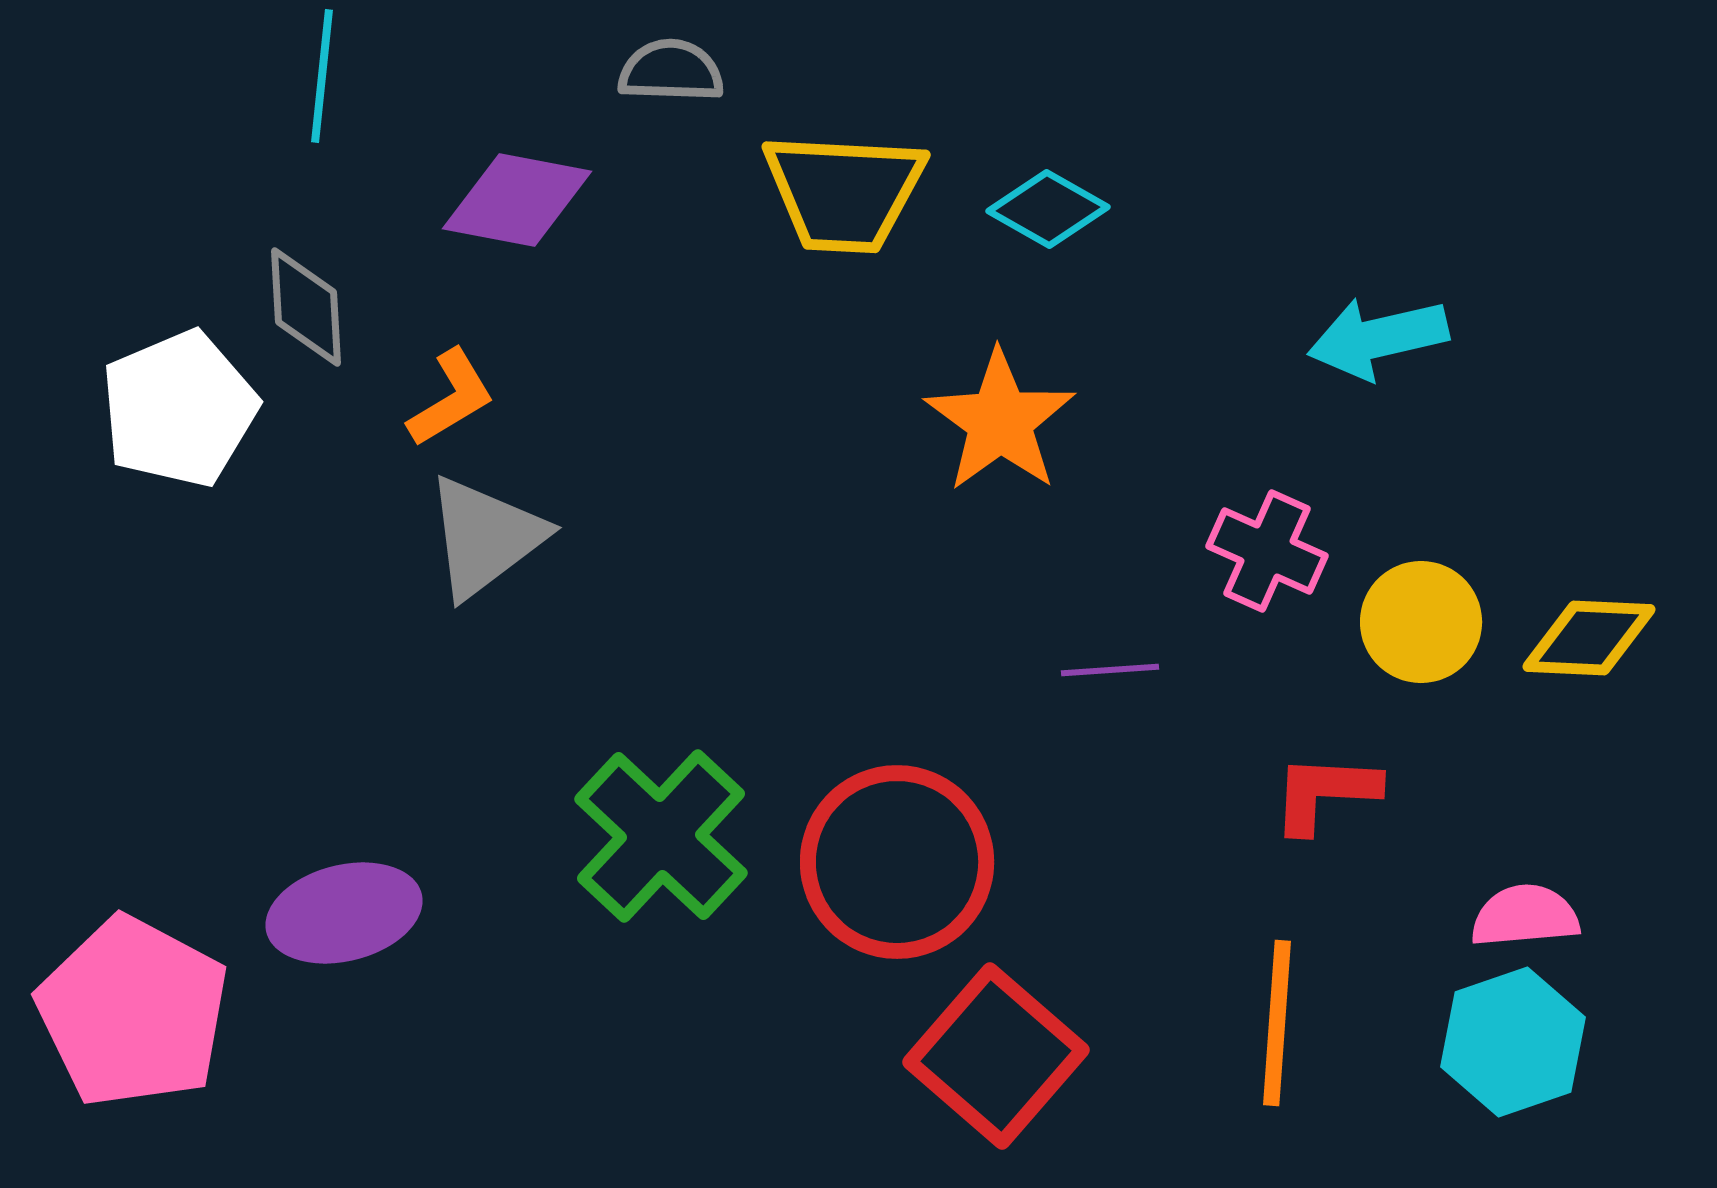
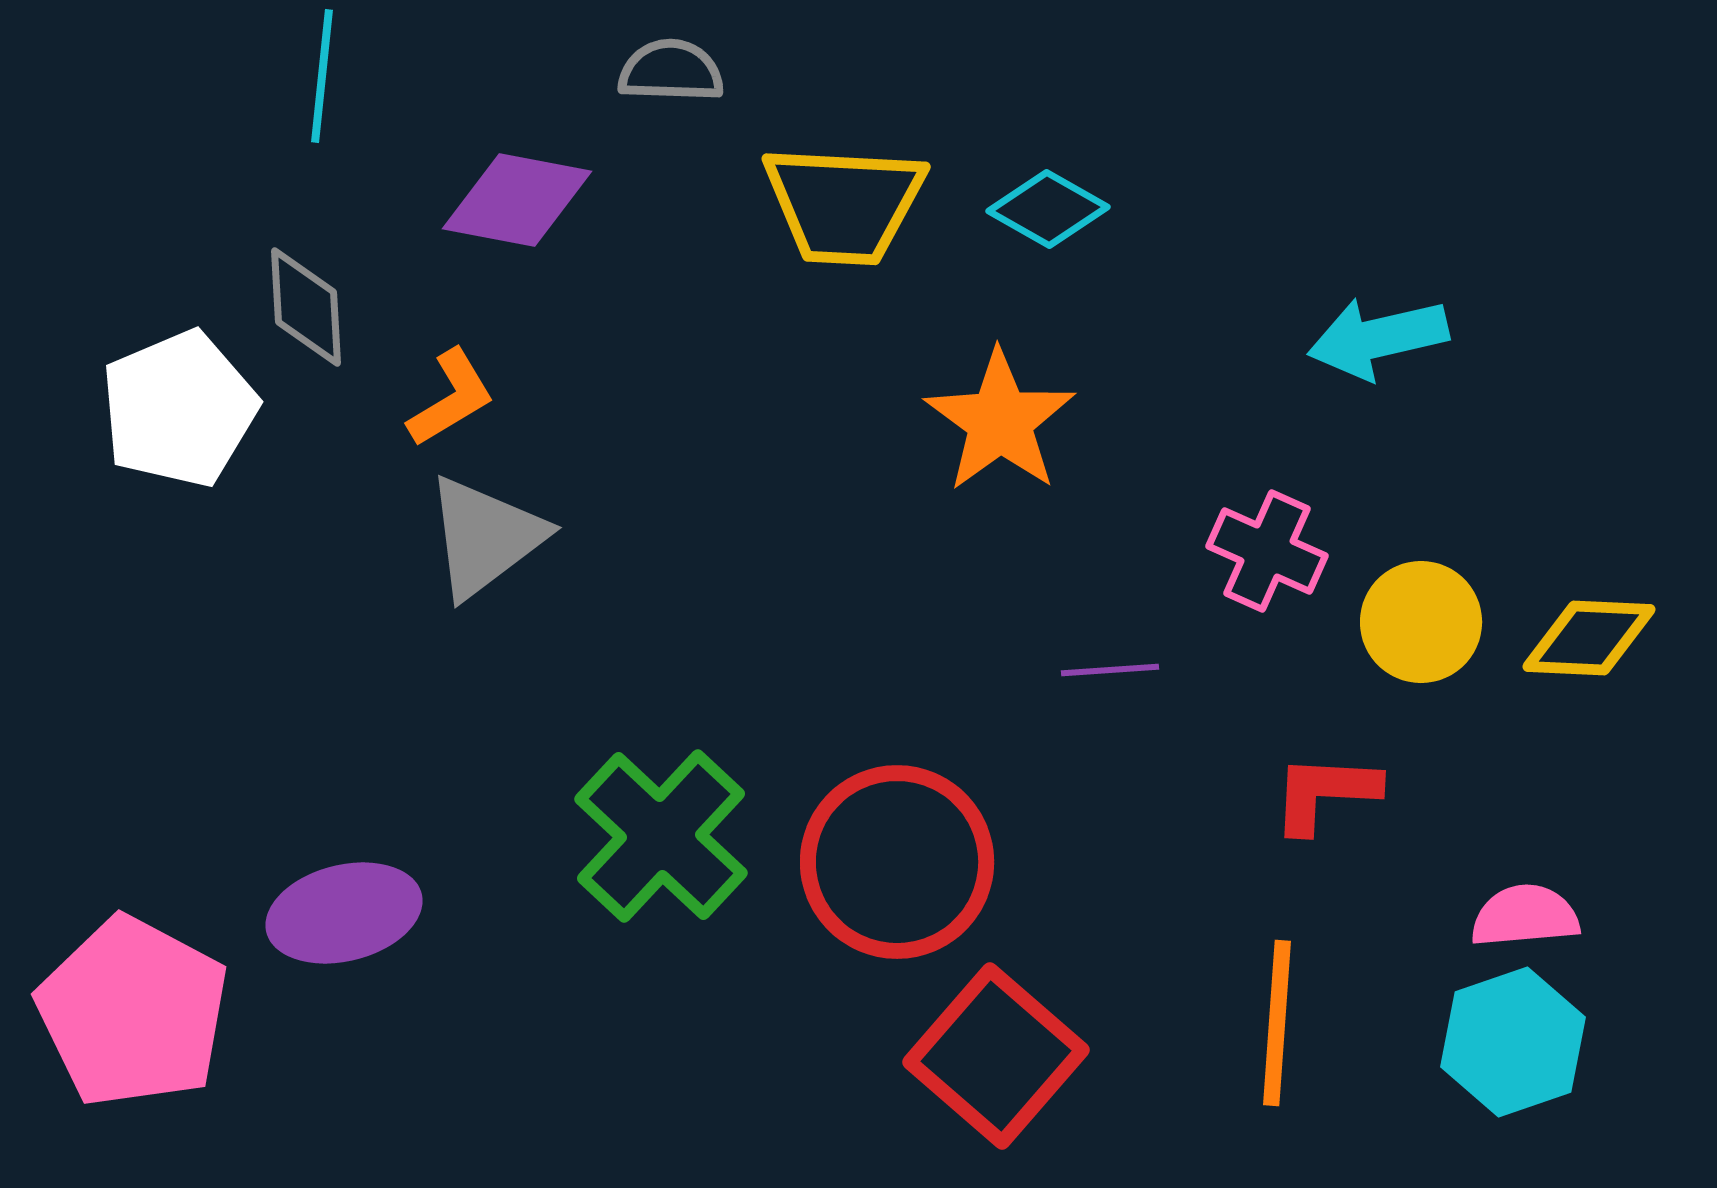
yellow trapezoid: moved 12 px down
